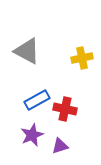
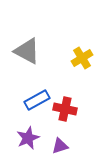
yellow cross: rotated 20 degrees counterclockwise
purple star: moved 4 px left, 3 px down
